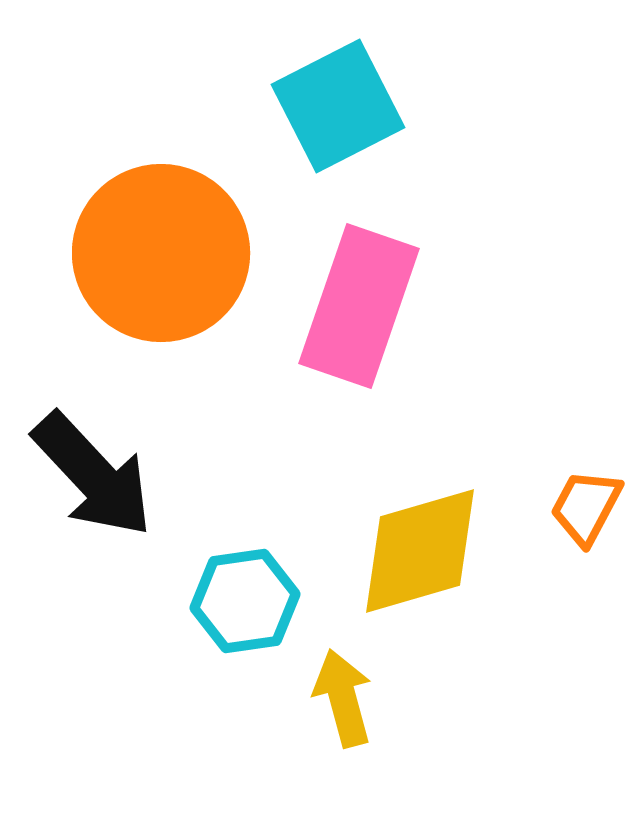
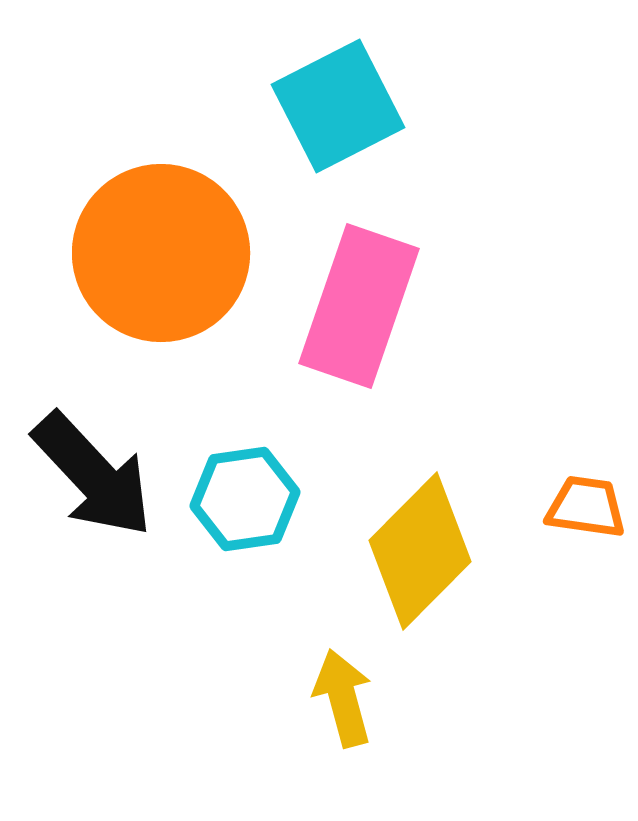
orange trapezoid: rotated 70 degrees clockwise
yellow diamond: rotated 29 degrees counterclockwise
cyan hexagon: moved 102 px up
